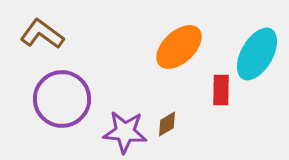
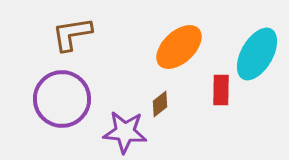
brown L-shape: moved 30 px right; rotated 45 degrees counterclockwise
brown diamond: moved 7 px left, 20 px up; rotated 8 degrees counterclockwise
